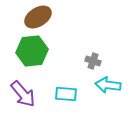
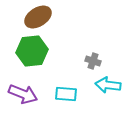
purple arrow: rotated 28 degrees counterclockwise
